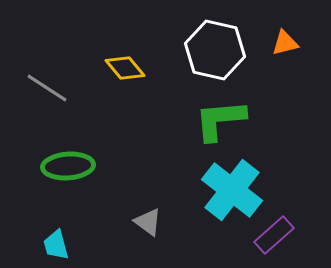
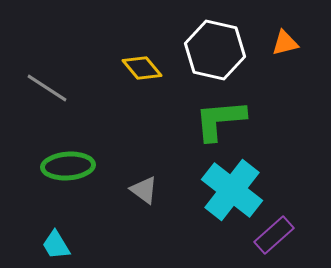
yellow diamond: moved 17 px right
gray triangle: moved 4 px left, 32 px up
cyan trapezoid: rotated 16 degrees counterclockwise
